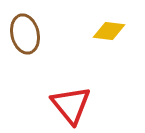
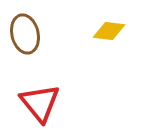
red triangle: moved 31 px left, 2 px up
